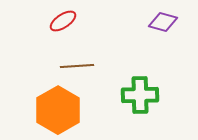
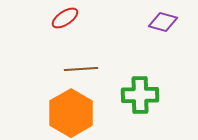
red ellipse: moved 2 px right, 3 px up
brown line: moved 4 px right, 3 px down
orange hexagon: moved 13 px right, 3 px down
